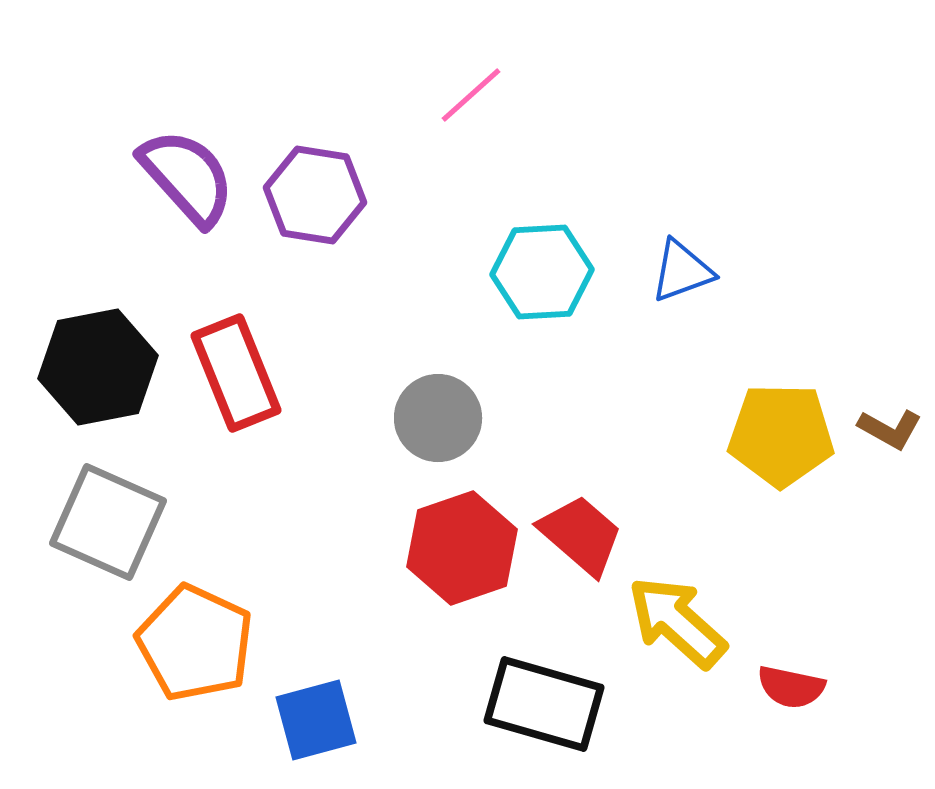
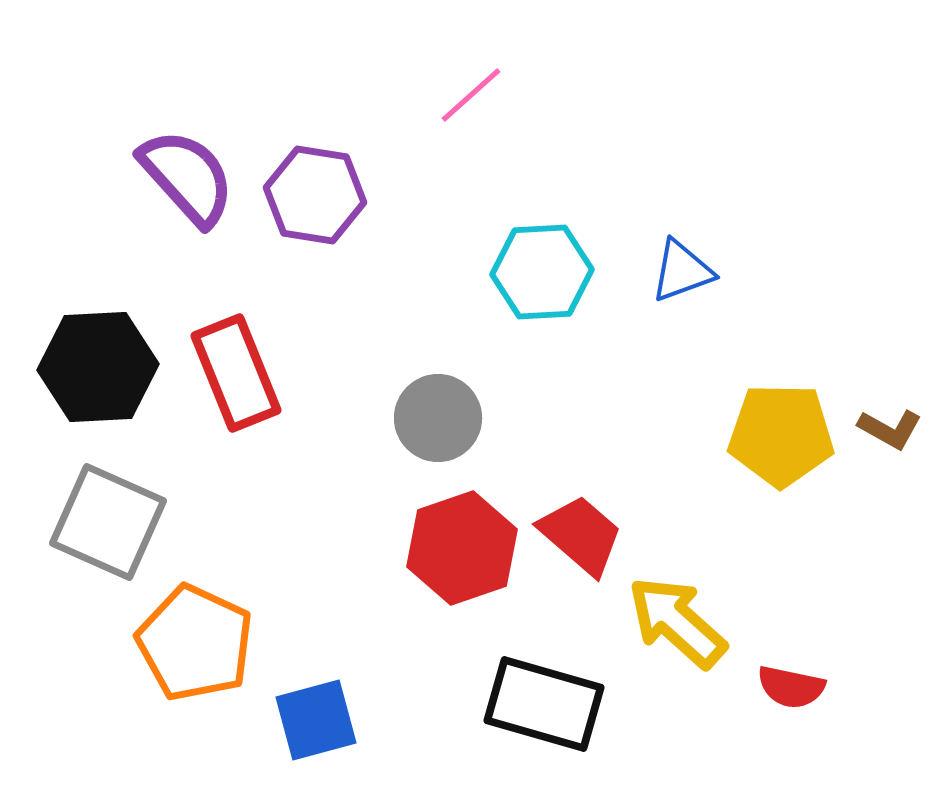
black hexagon: rotated 8 degrees clockwise
